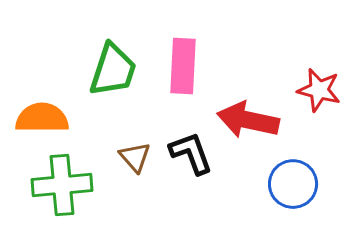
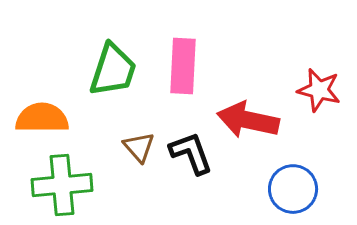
brown triangle: moved 4 px right, 10 px up
blue circle: moved 5 px down
